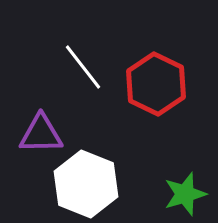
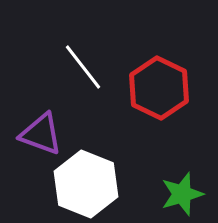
red hexagon: moved 3 px right, 4 px down
purple triangle: rotated 21 degrees clockwise
green star: moved 3 px left
